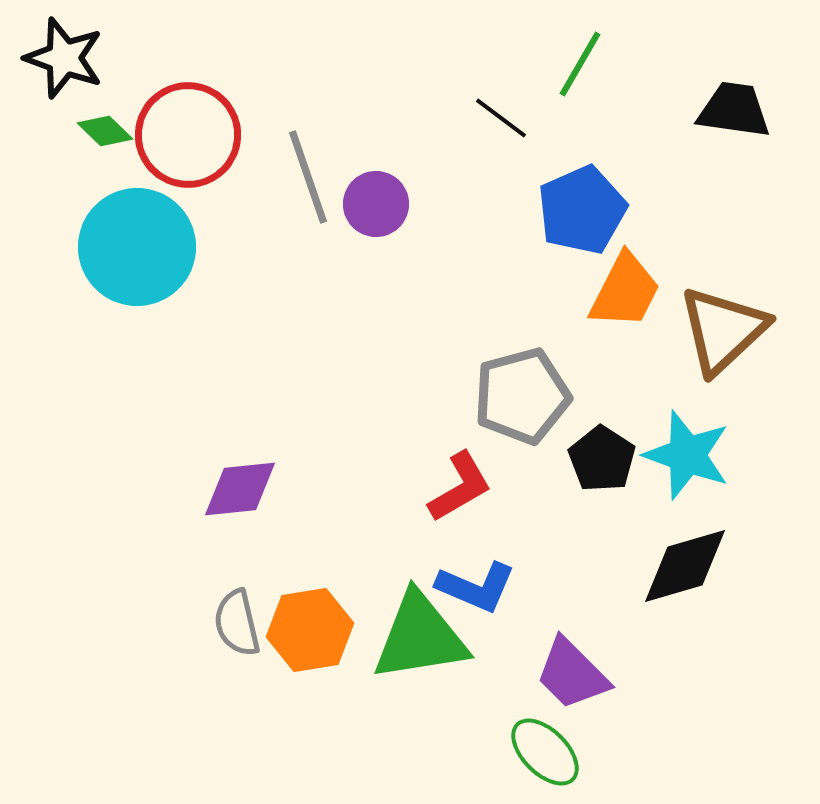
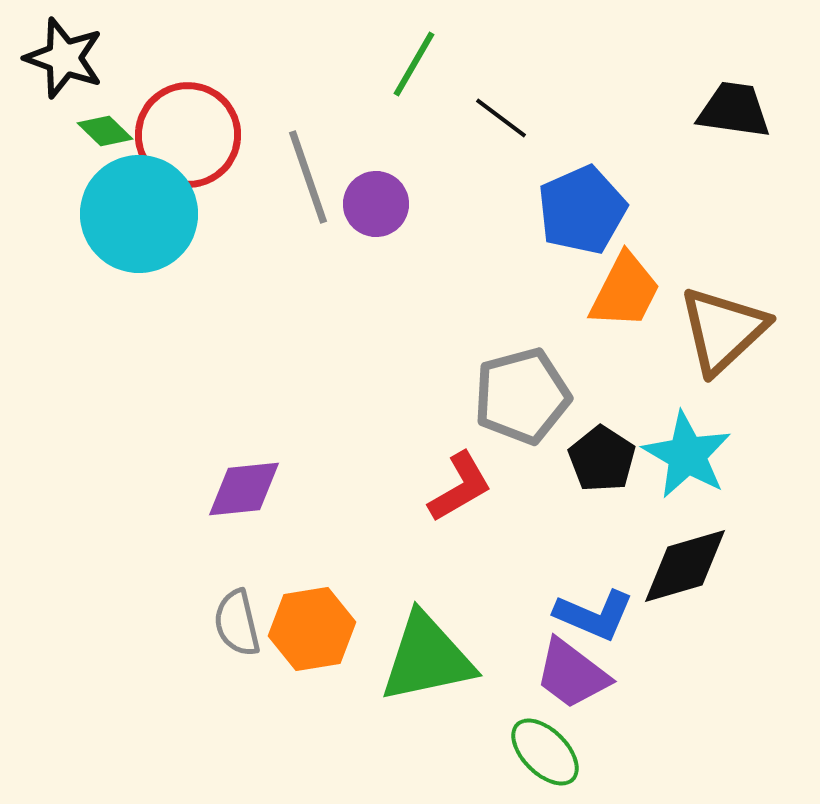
green line: moved 166 px left
cyan circle: moved 2 px right, 33 px up
cyan star: rotated 10 degrees clockwise
purple diamond: moved 4 px right
blue L-shape: moved 118 px right, 28 px down
orange hexagon: moved 2 px right, 1 px up
green triangle: moved 7 px right, 21 px down; rotated 3 degrees counterclockwise
purple trapezoid: rotated 8 degrees counterclockwise
